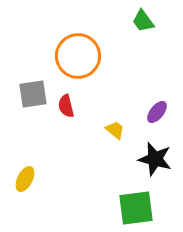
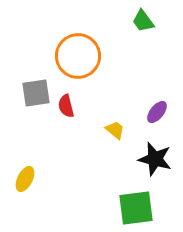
gray square: moved 3 px right, 1 px up
